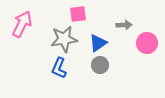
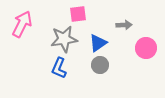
pink circle: moved 1 px left, 5 px down
